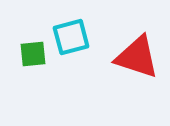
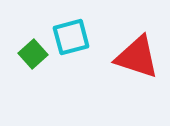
green square: rotated 36 degrees counterclockwise
